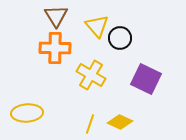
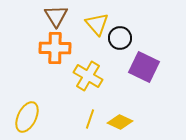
yellow triangle: moved 2 px up
yellow cross: moved 3 px left, 1 px down
purple square: moved 2 px left, 12 px up
yellow ellipse: moved 4 px down; rotated 60 degrees counterclockwise
yellow line: moved 5 px up
